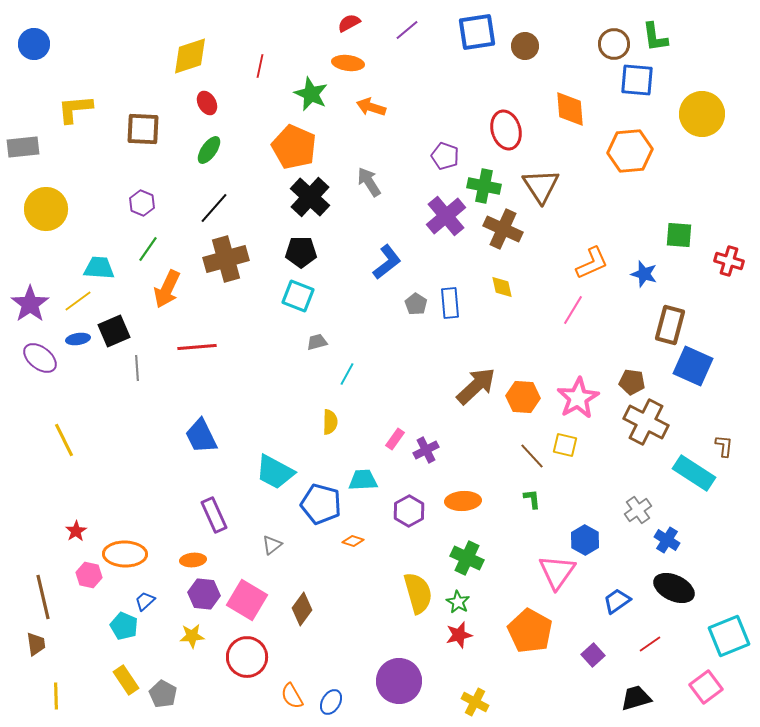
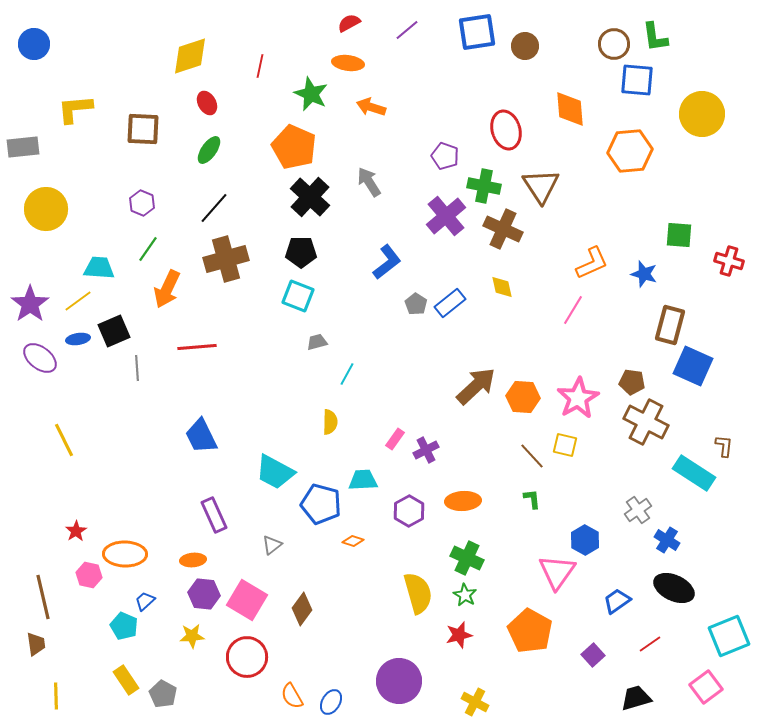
blue rectangle at (450, 303): rotated 56 degrees clockwise
green star at (458, 602): moved 7 px right, 7 px up
